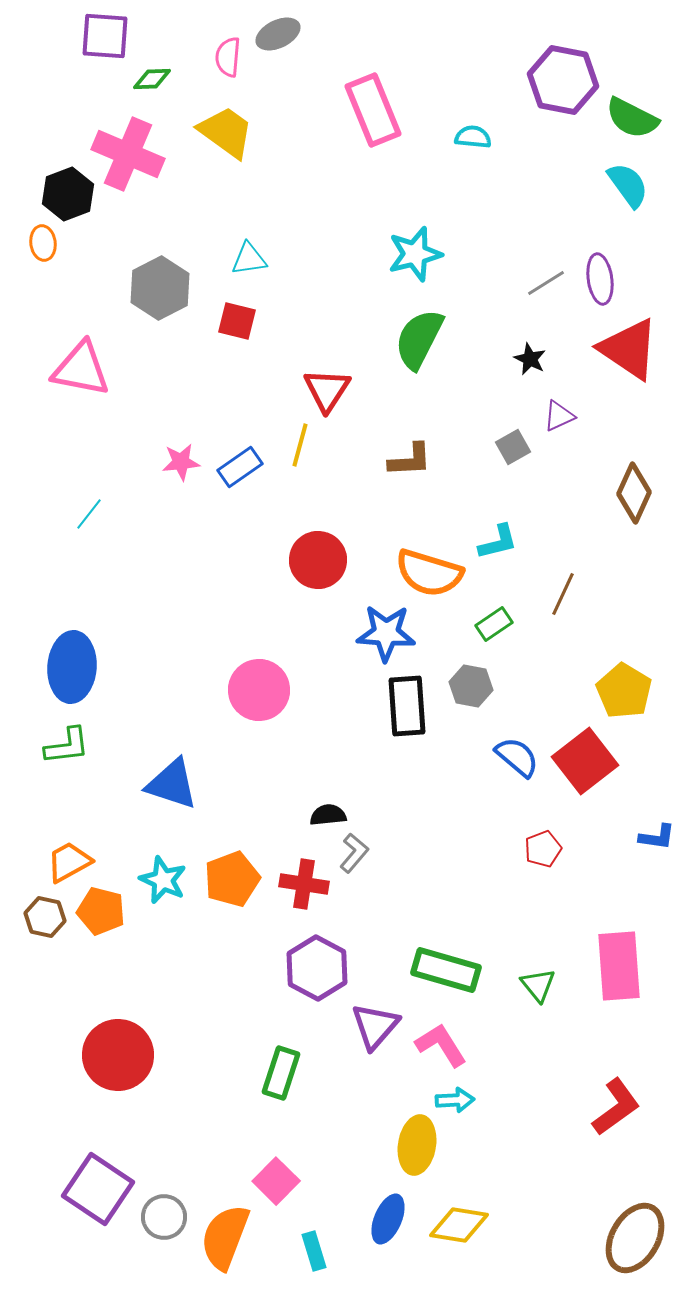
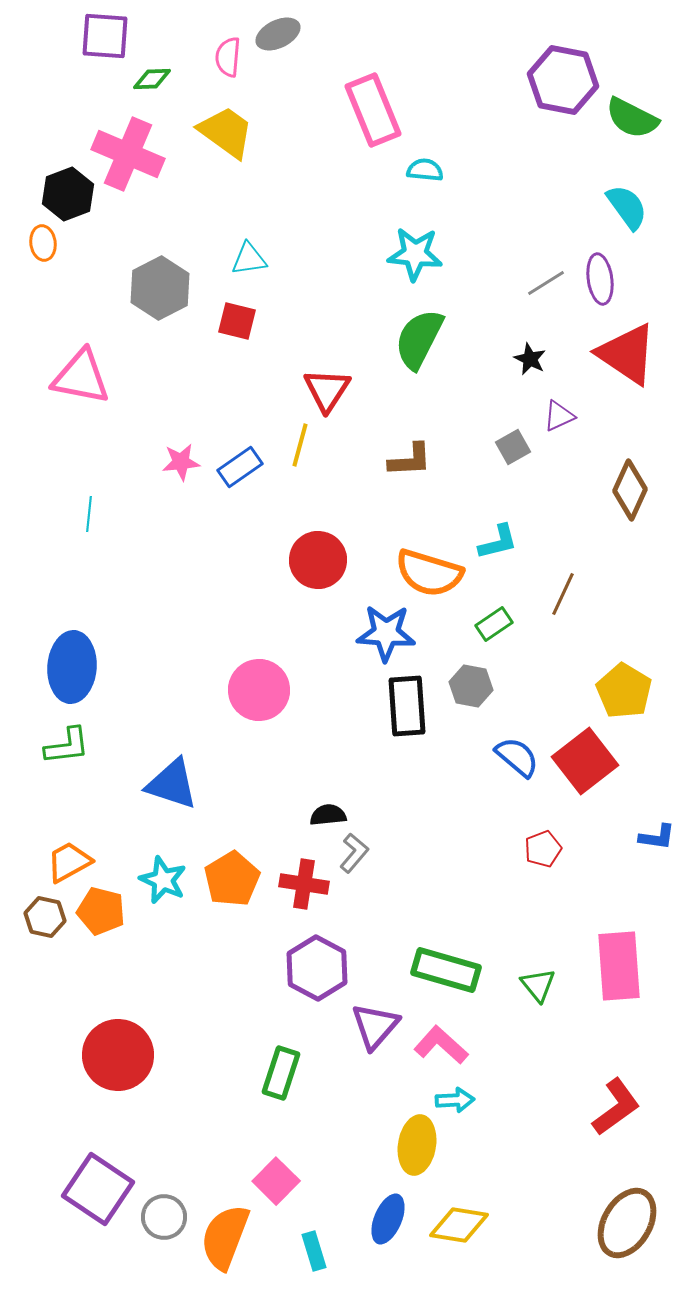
cyan semicircle at (473, 137): moved 48 px left, 33 px down
cyan semicircle at (628, 185): moved 1 px left, 22 px down
cyan star at (415, 254): rotated 20 degrees clockwise
red triangle at (629, 349): moved 2 px left, 5 px down
pink triangle at (81, 369): moved 8 px down
brown diamond at (634, 493): moved 4 px left, 3 px up
cyan line at (89, 514): rotated 32 degrees counterclockwise
orange pentagon at (232, 879): rotated 10 degrees counterclockwise
pink L-shape at (441, 1045): rotated 16 degrees counterclockwise
brown ellipse at (635, 1238): moved 8 px left, 15 px up
